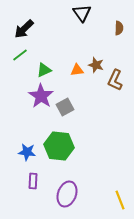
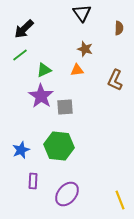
brown star: moved 11 px left, 16 px up
gray square: rotated 24 degrees clockwise
blue star: moved 6 px left, 2 px up; rotated 30 degrees counterclockwise
purple ellipse: rotated 20 degrees clockwise
